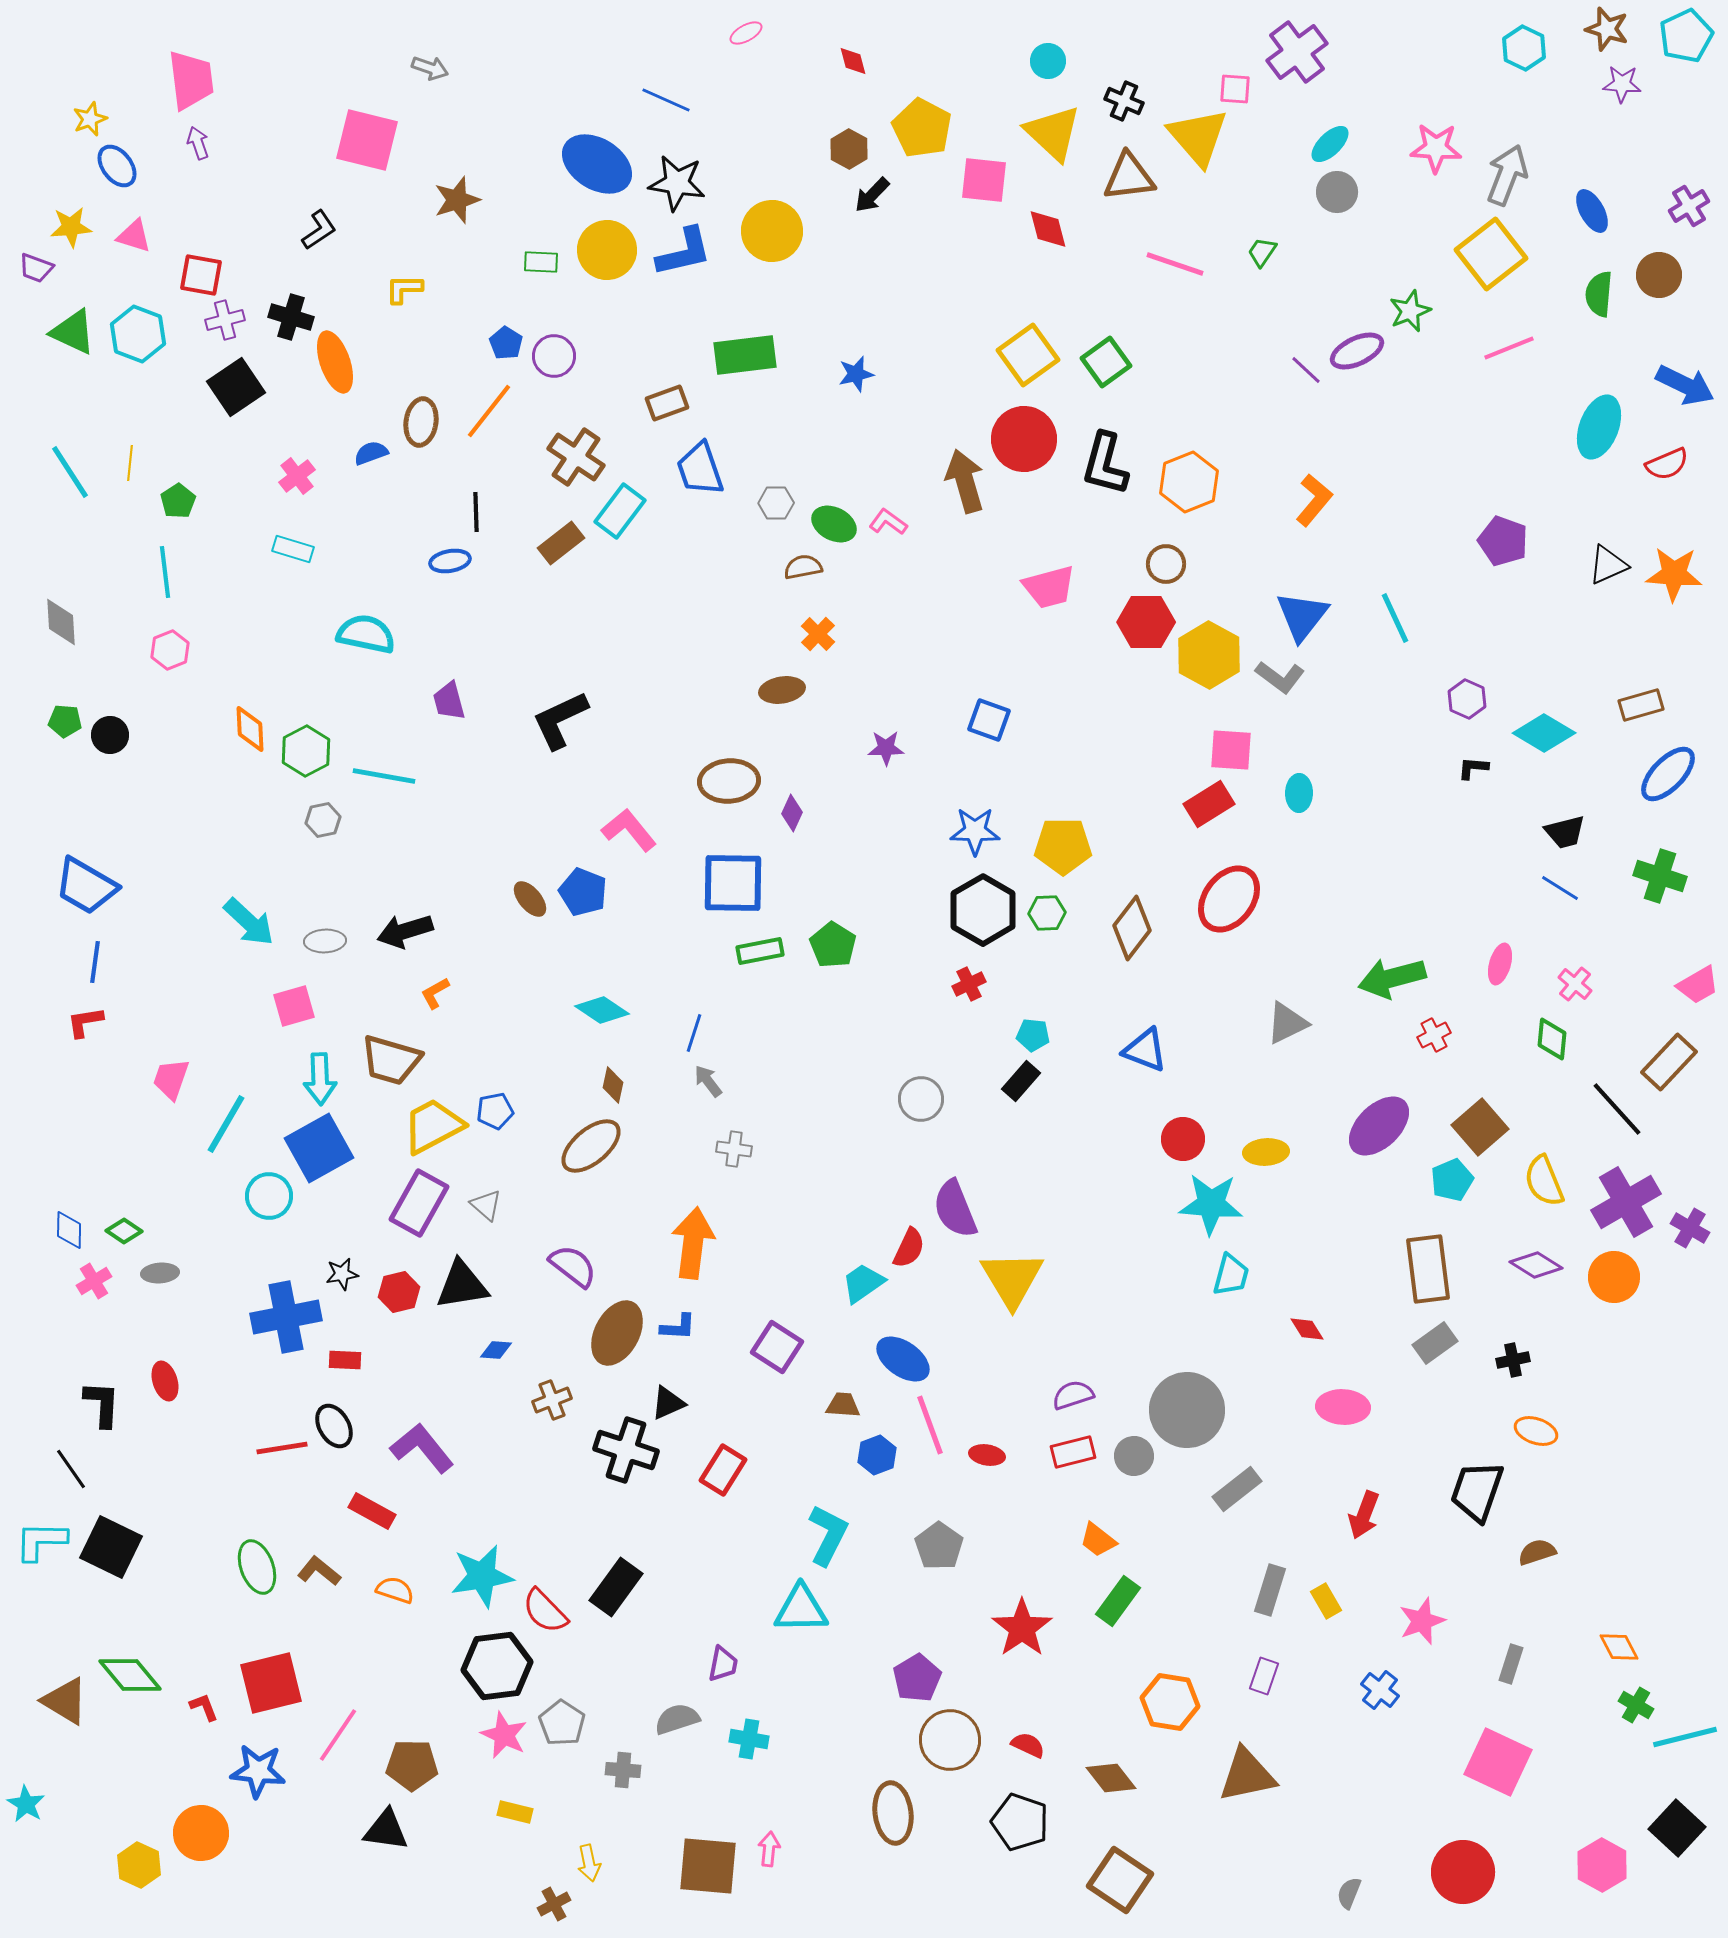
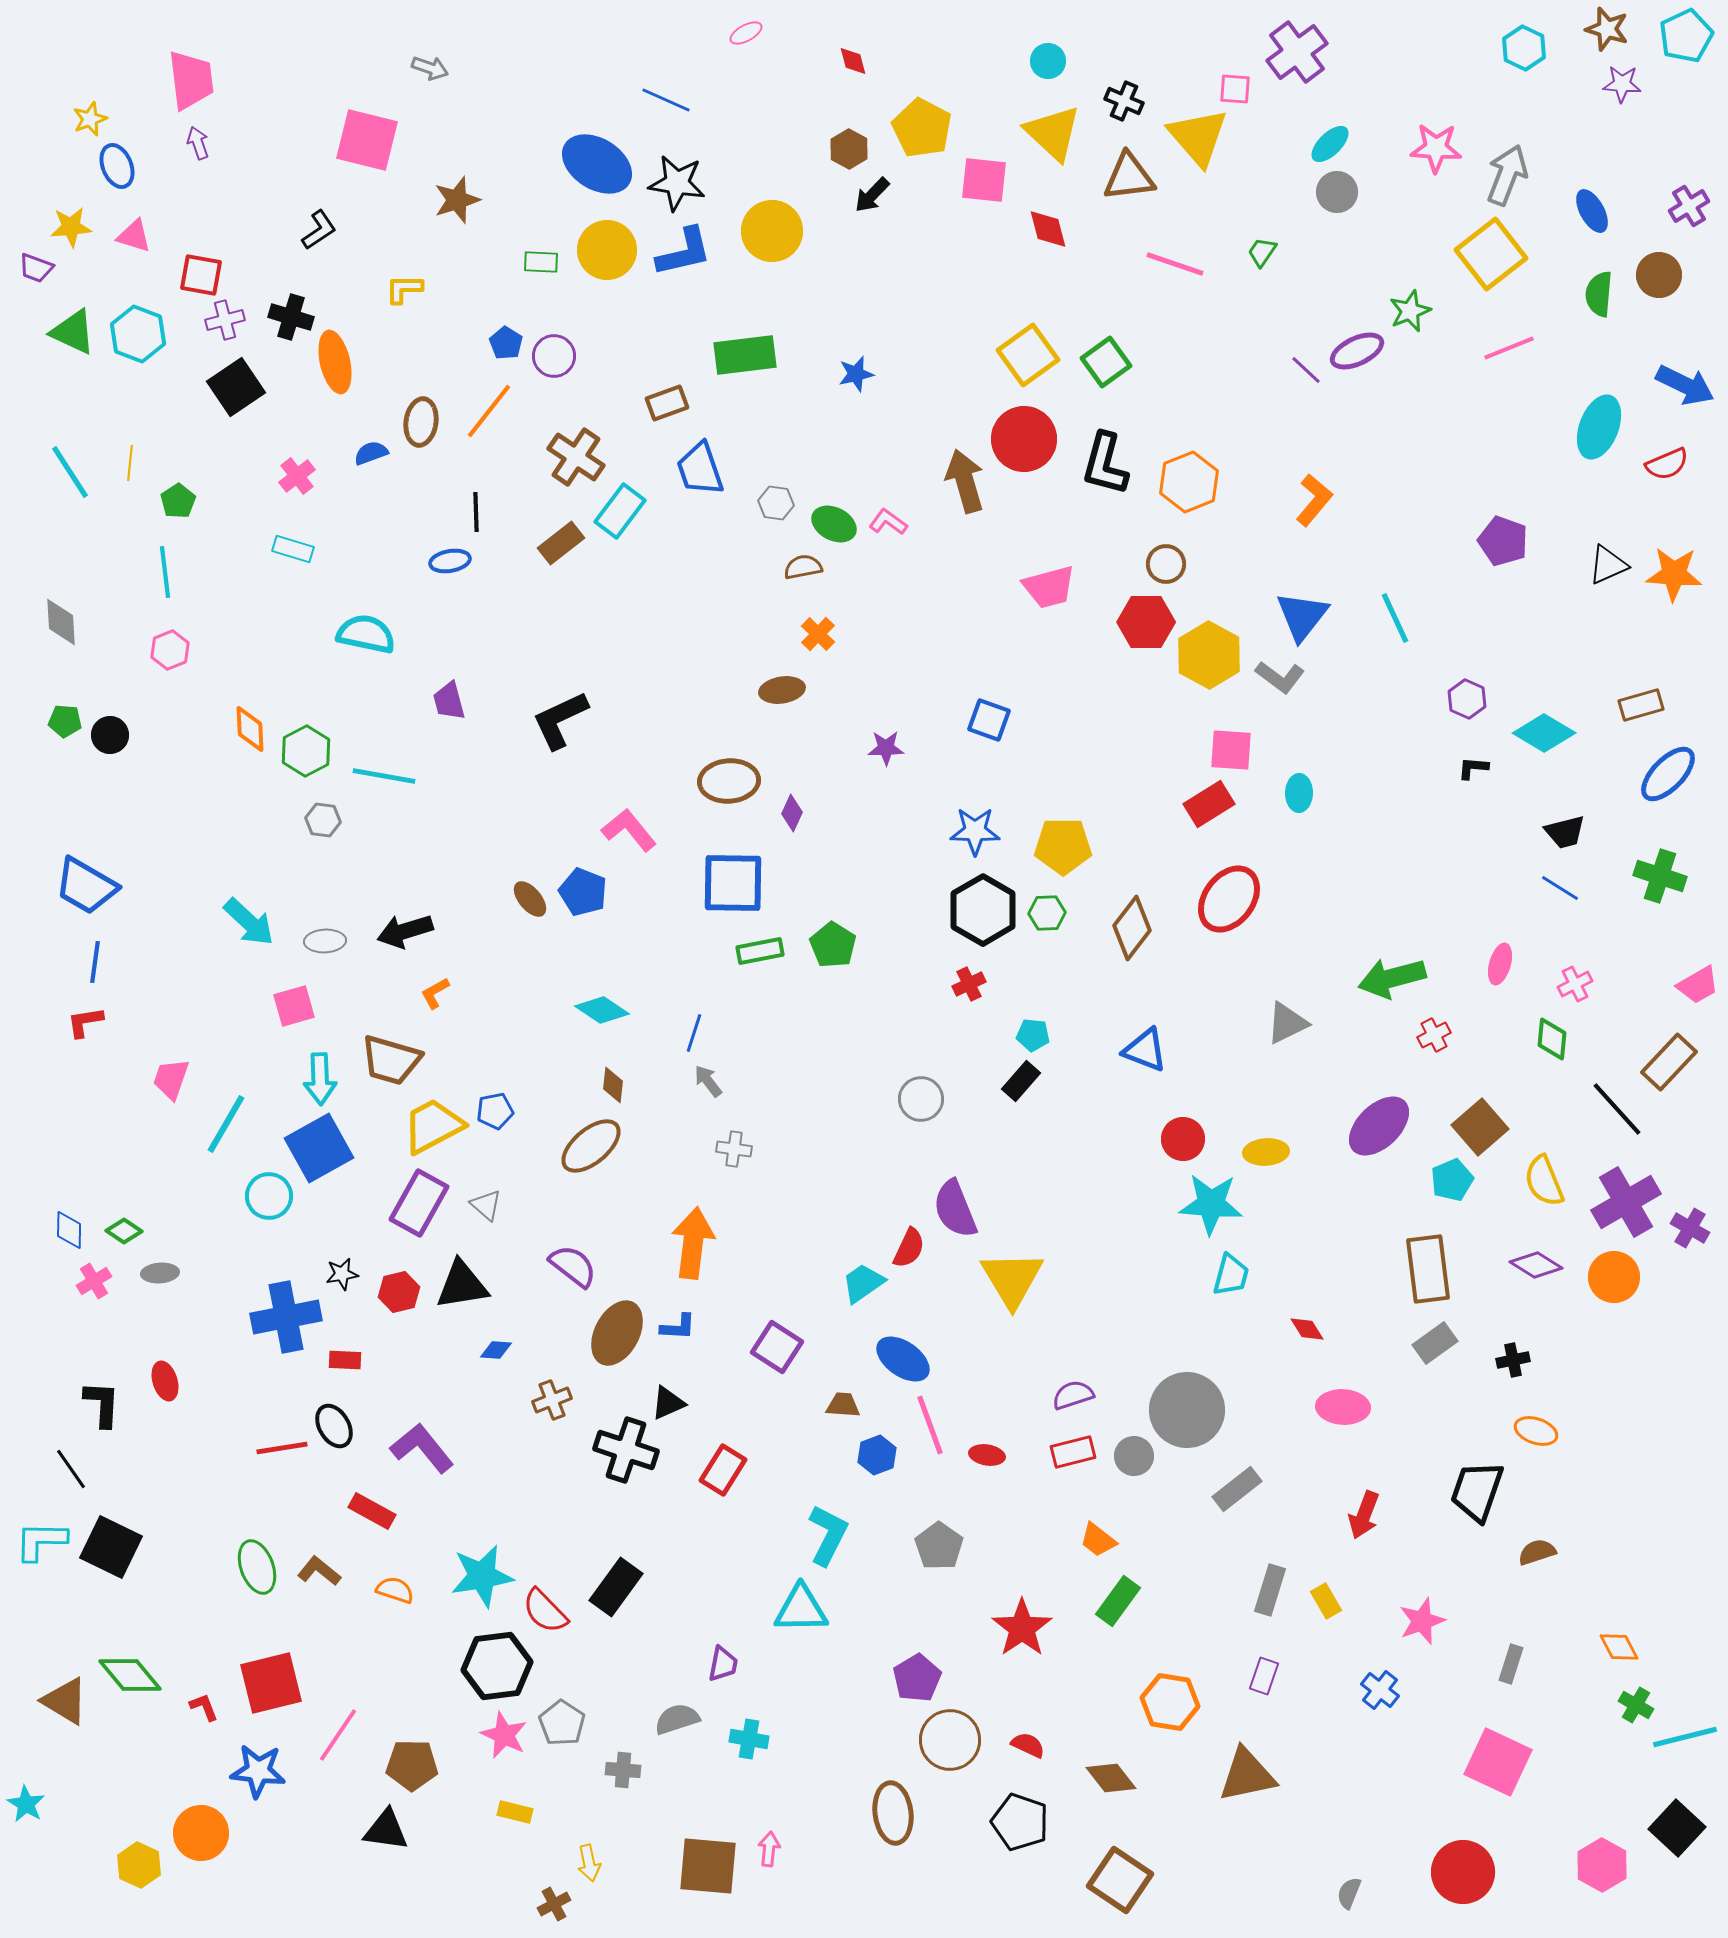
blue ellipse at (117, 166): rotated 15 degrees clockwise
orange ellipse at (335, 362): rotated 6 degrees clockwise
gray hexagon at (776, 503): rotated 8 degrees clockwise
gray hexagon at (323, 820): rotated 20 degrees clockwise
pink cross at (1575, 984): rotated 24 degrees clockwise
brown diamond at (613, 1085): rotated 6 degrees counterclockwise
